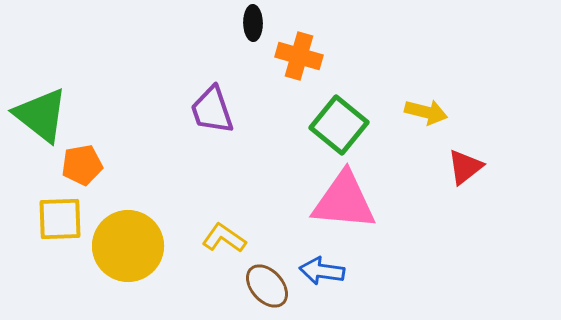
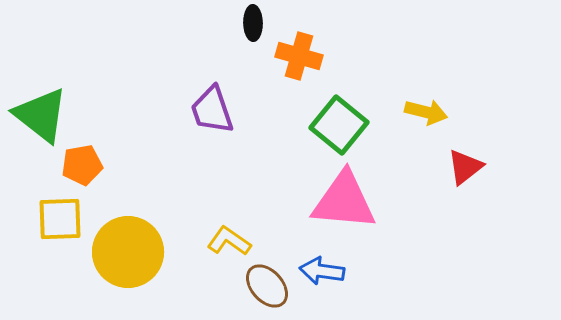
yellow L-shape: moved 5 px right, 3 px down
yellow circle: moved 6 px down
